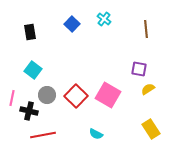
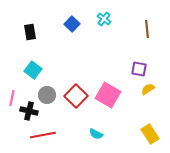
brown line: moved 1 px right
yellow rectangle: moved 1 px left, 5 px down
